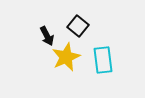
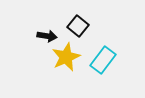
black arrow: rotated 54 degrees counterclockwise
cyan rectangle: rotated 44 degrees clockwise
